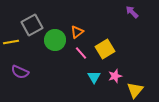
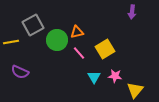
purple arrow: rotated 128 degrees counterclockwise
gray square: moved 1 px right
orange triangle: rotated 24 degrees clockwise
green circle: moved 2 px right
pink line: moved 2 px left
pink star: rotated 24 degrees clockwise
